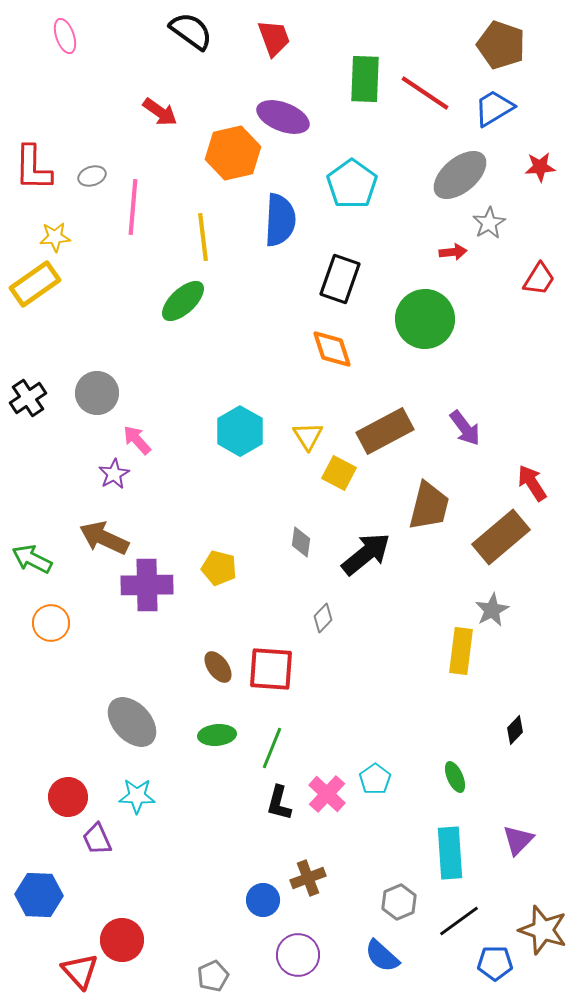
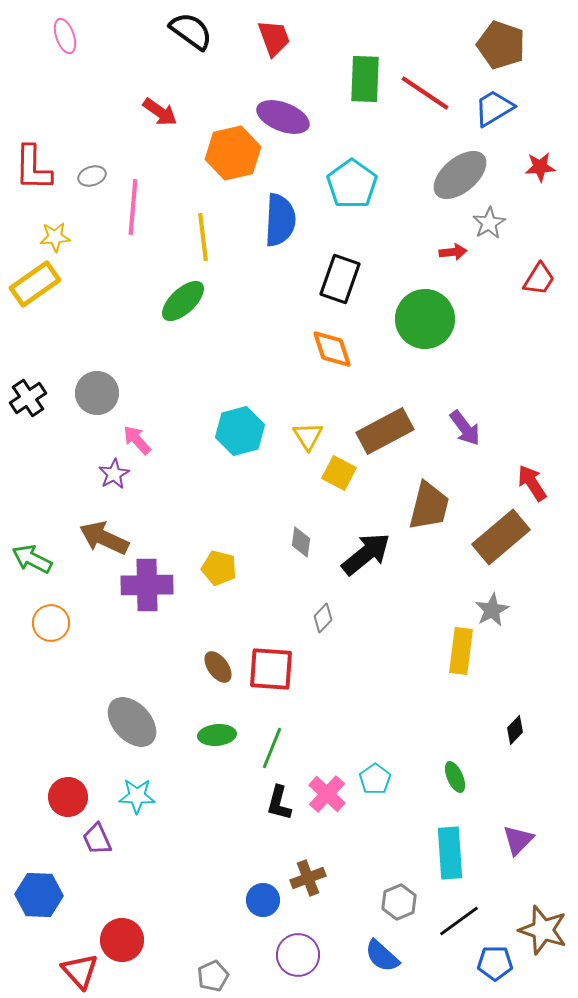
cyan hexagon at (240, 431): rotated 15 degrees clockwise
